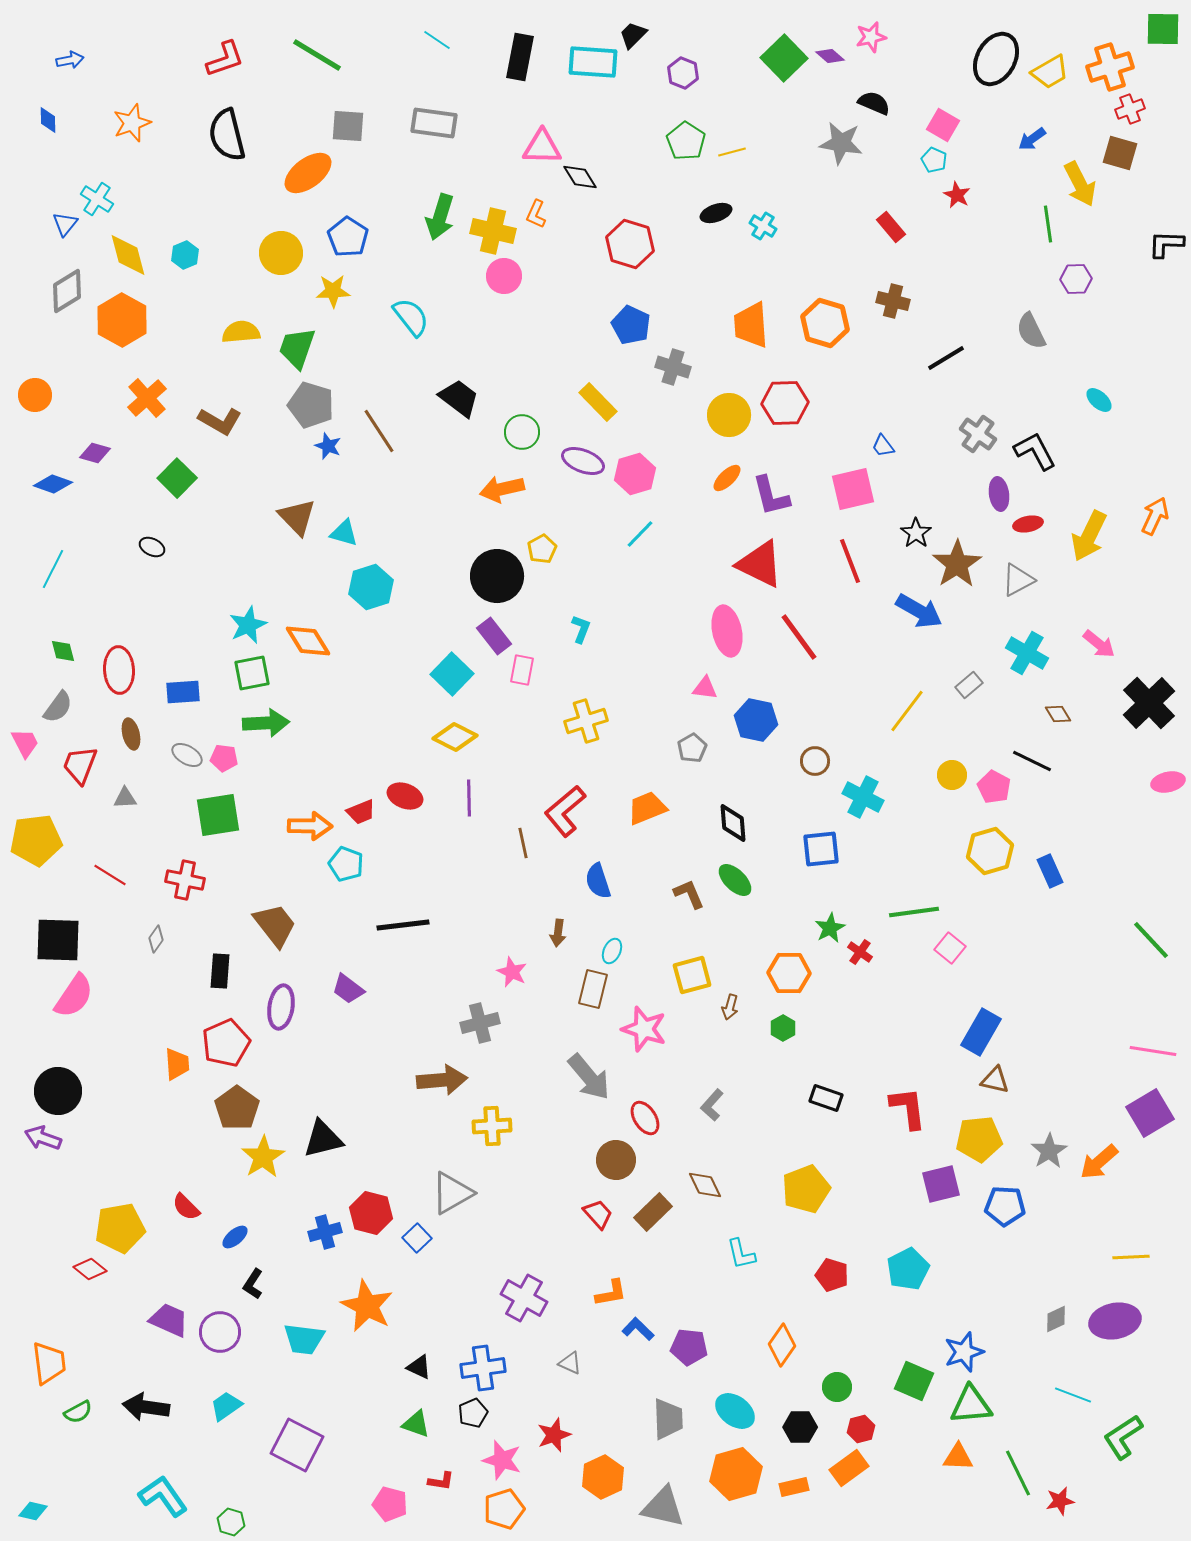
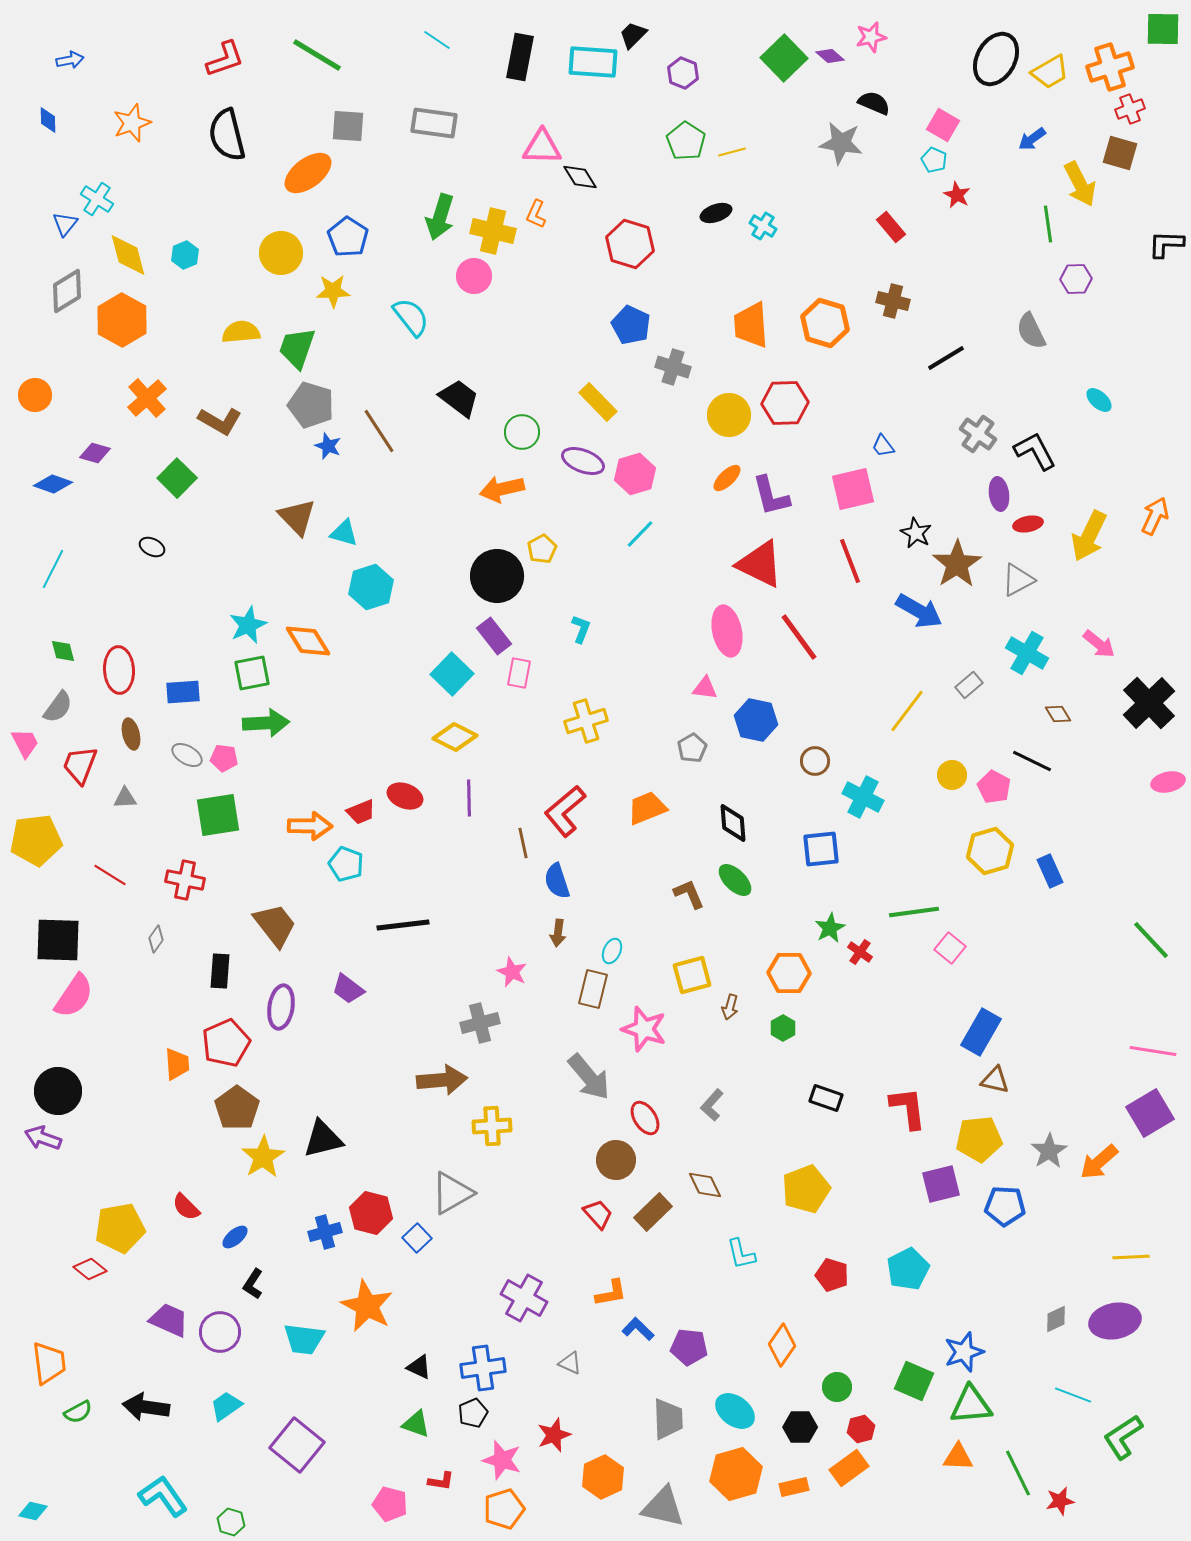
pink circle at (504, 276): moved 30 px left
black star at (916, 533): rotated 8 degrees counterclockwise
pink rectangle at (522, 670): moved 3 px left, 3 px down
blue semicircle at (598, 881): moved 41 px left
purple square at (297, 1445): rotated 12 degrees clockwise
